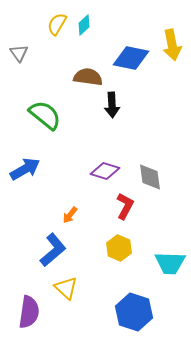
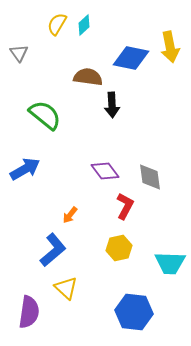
yellow arrow: moved 2 px left, 2 px down
purple diamond: rotated 36 degrees clockwise
yellow hexagon: rotated 25 degrees clockwise
blue hexagon: rotated 12 degrees counterclockwise
